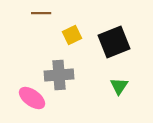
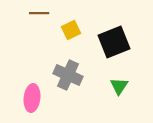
brown line: moved 2 px left
yellow square: moved 1 px left, 5 px up
gray cross: moved 9 px right; rotated 28 degrees clockwise
pink ellipse: rotated 60 degrees clockwise
